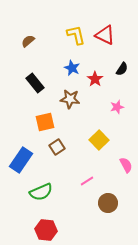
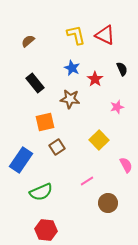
black semicircle: rotated 56 degrees counterclockwise
